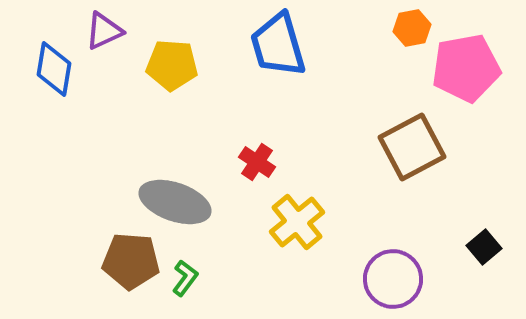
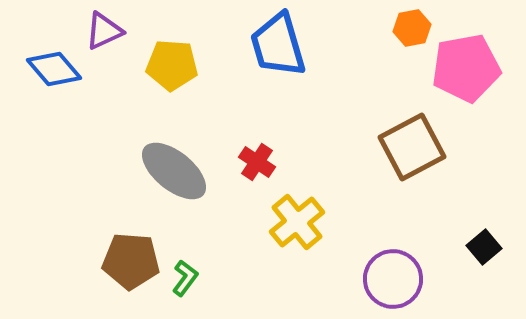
blue diamond: rotated 50 degrees counterclockwise
gray ellipse: moved 1 px left, 31 px up; rotated 20 degrees clockwise
